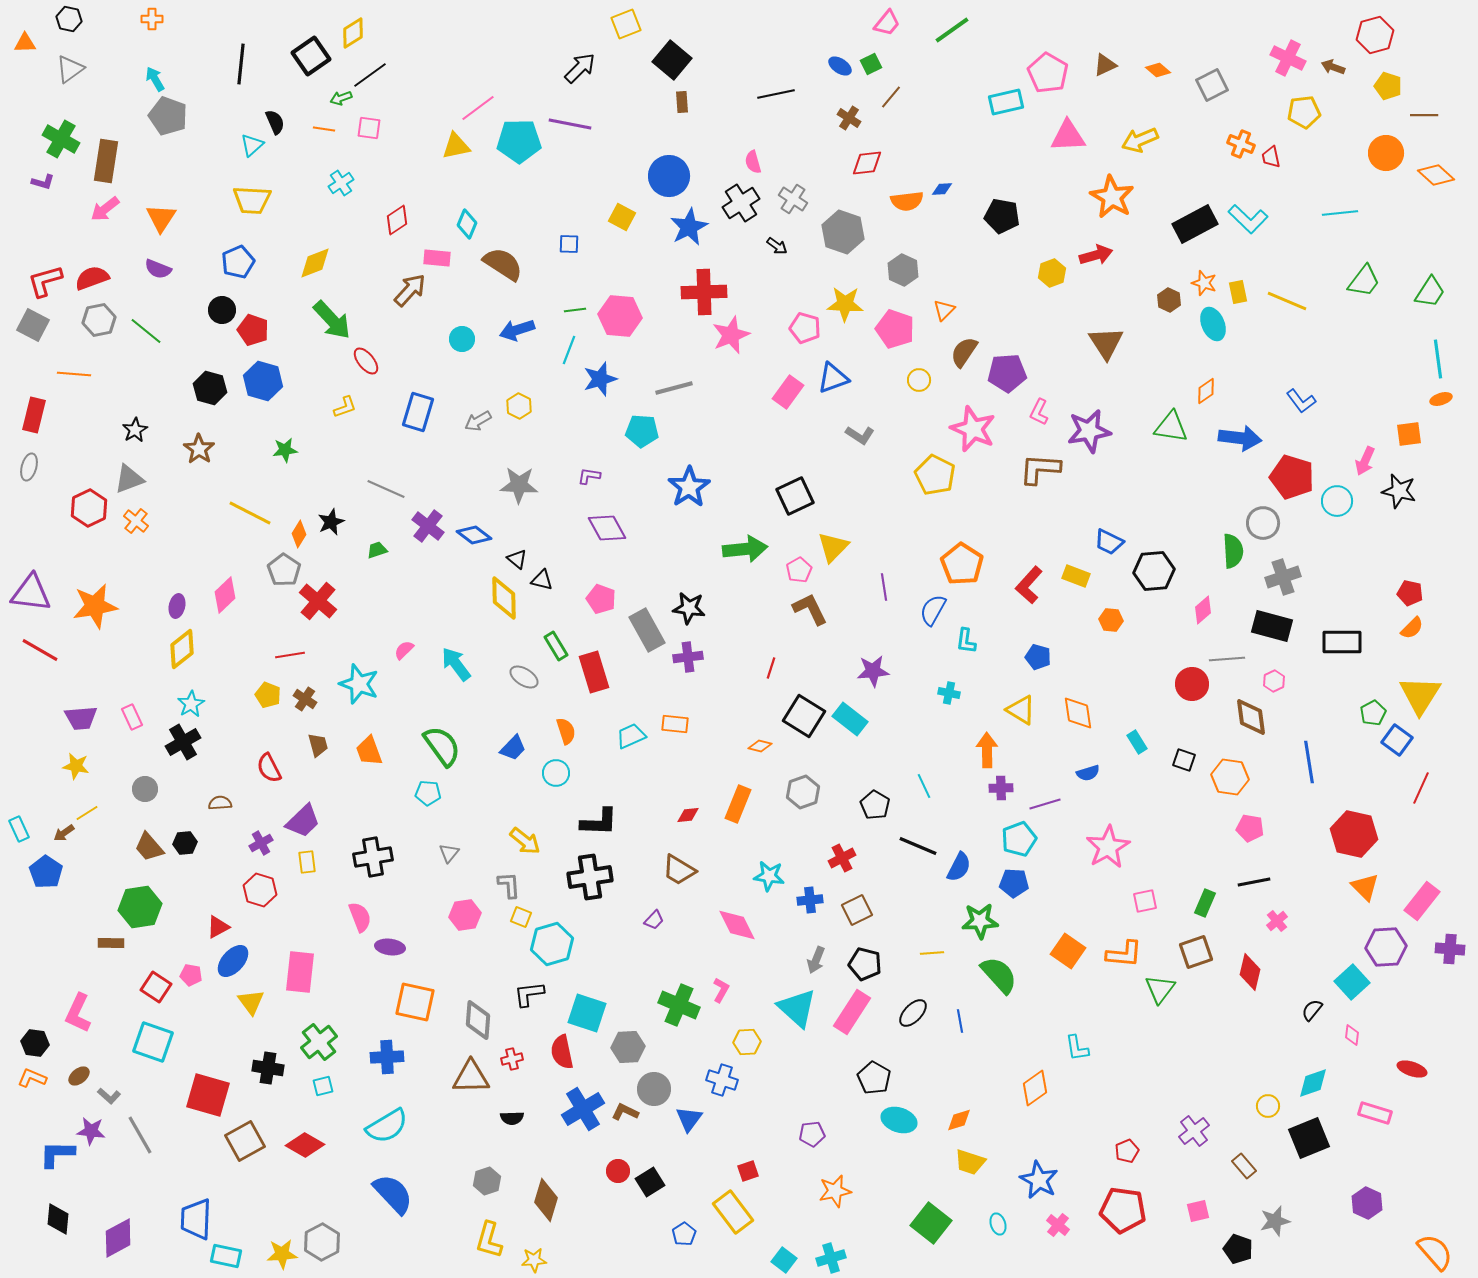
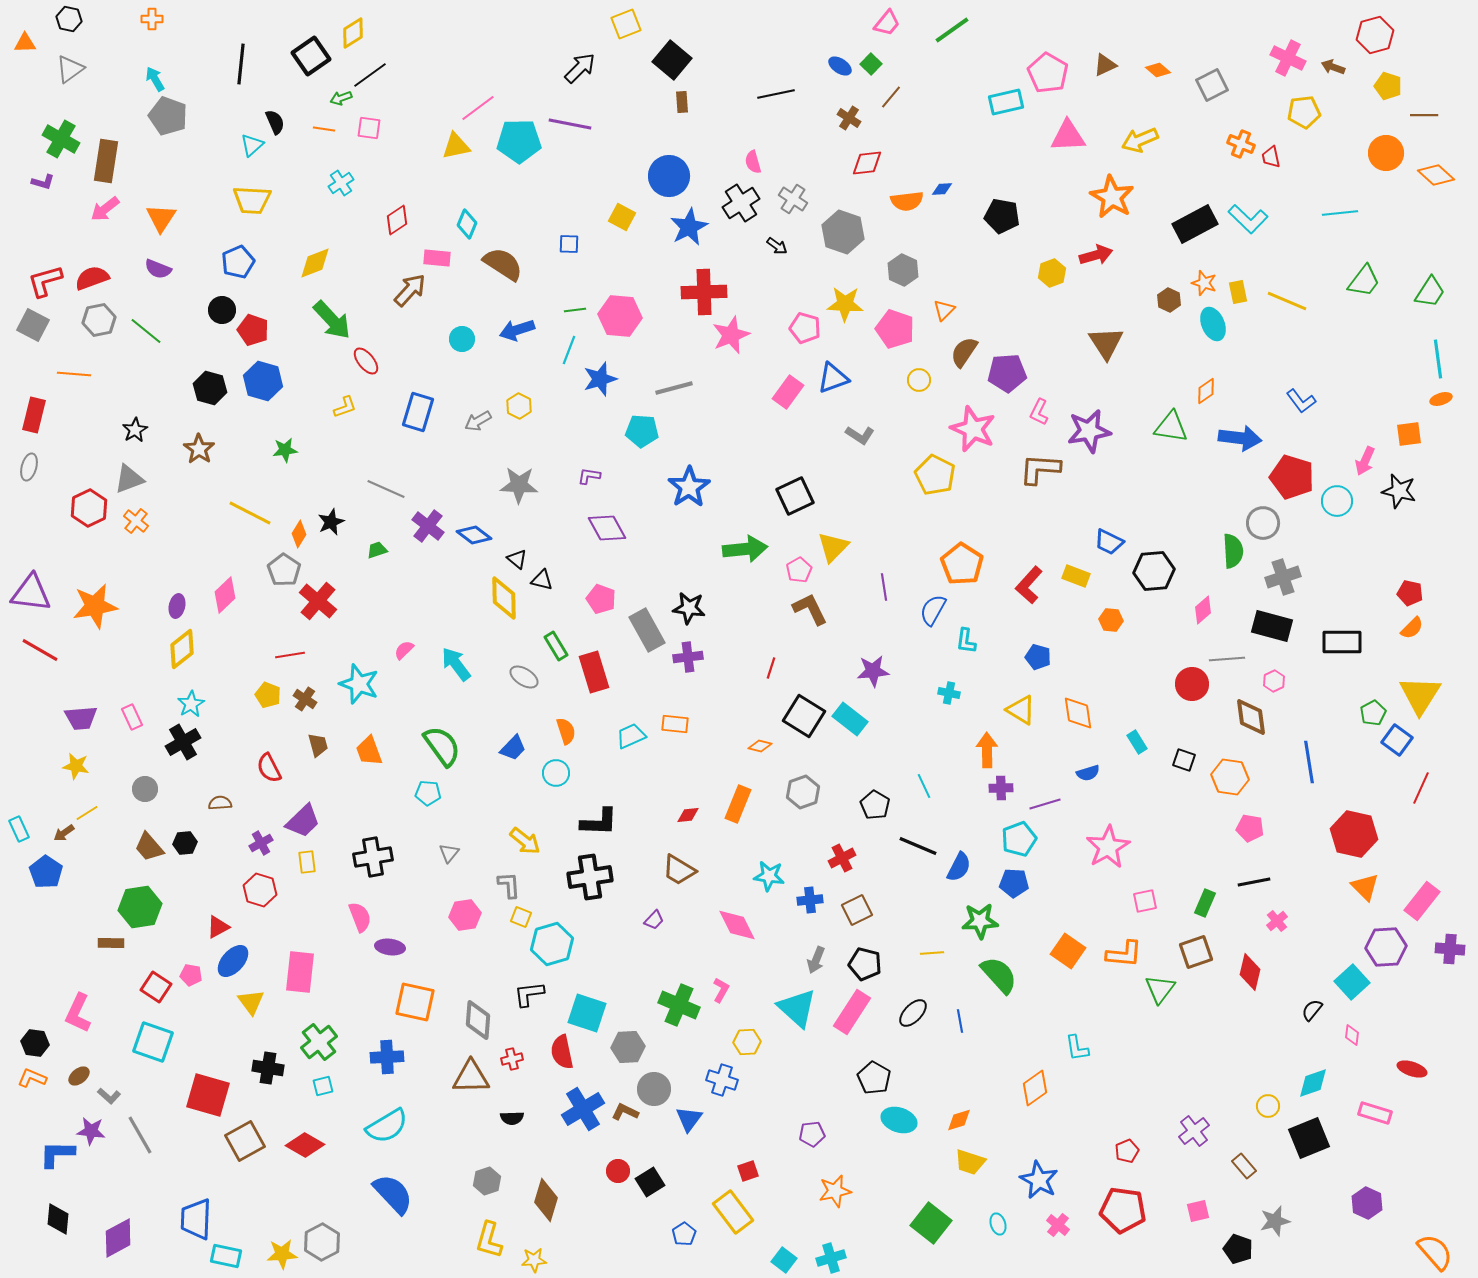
green square at (871, 64): rotated 20 degrees counterclockwise
